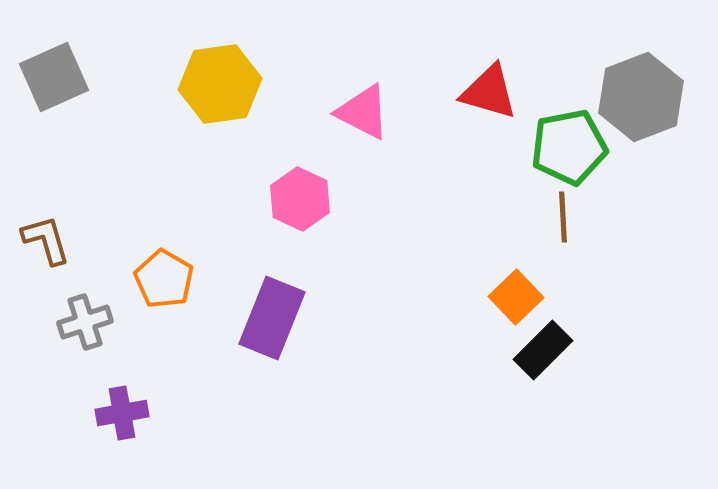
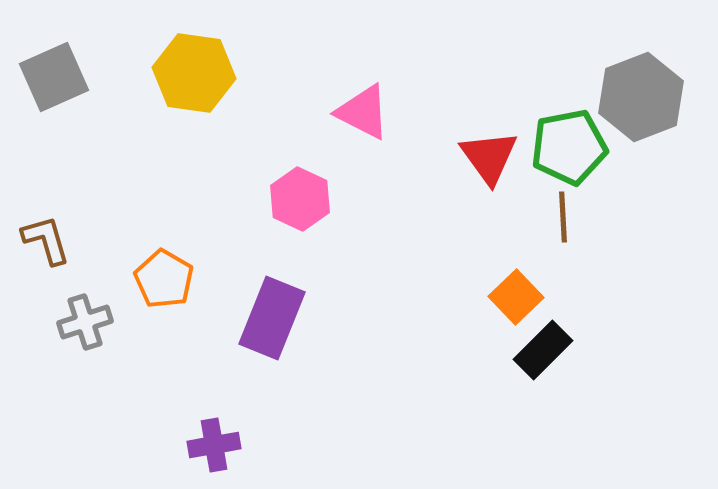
yellow hexagon: moved 26 px left, 11 px up; rotated 16 degrees clockwise
red triangle: moved 65 px down; rotated 38 degrees clockwise
purple cross: moved 92 px right, 32 px down
